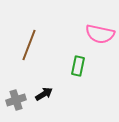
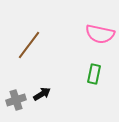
brown line: rotated 16 degrees clockwise
green rectangle: moved 16 px right, 8 px down
black arrow: moved 2 px left
